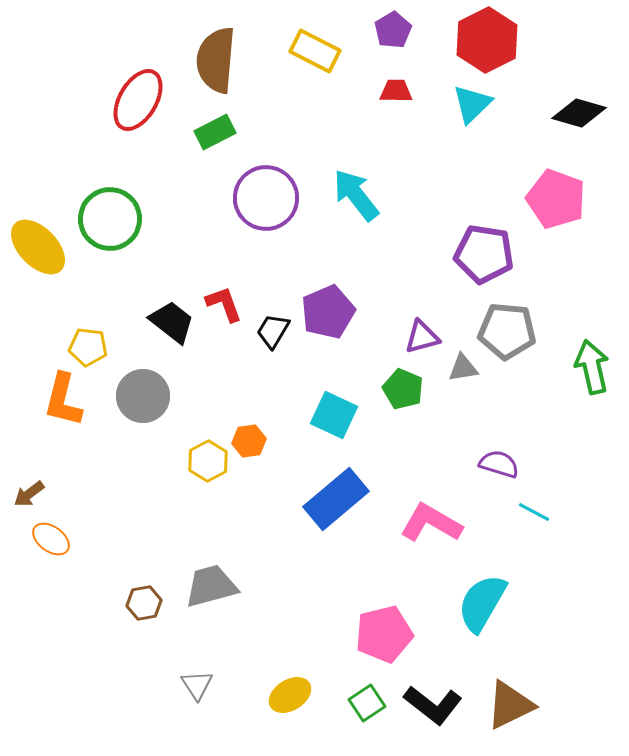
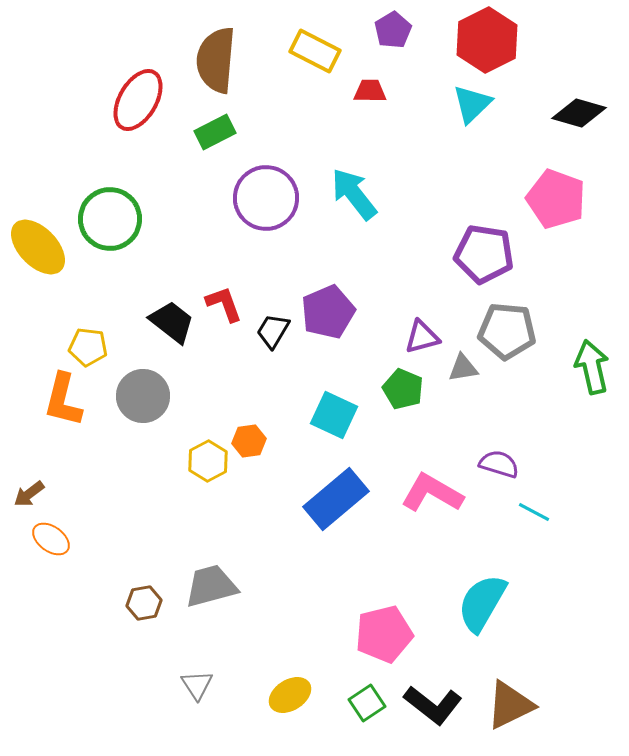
red trapezoid at (396, 91): moved 26 px left
cyan arrow at (356, 195): moved 2 px left, 1 px up
pink L-shape at (431, 523): moved 1 px right, 30 px up
